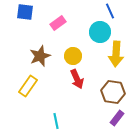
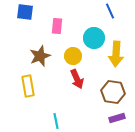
pink rectangle: moved 1 px left, 3 px down; rotated 49 degrees counterclockwise
cyan circle: moved 6 px left, 6 px down
yellow rectangle: rotated 45 degrees counterclockwise
purple rectangle: rotated 35 degrees clockwise
